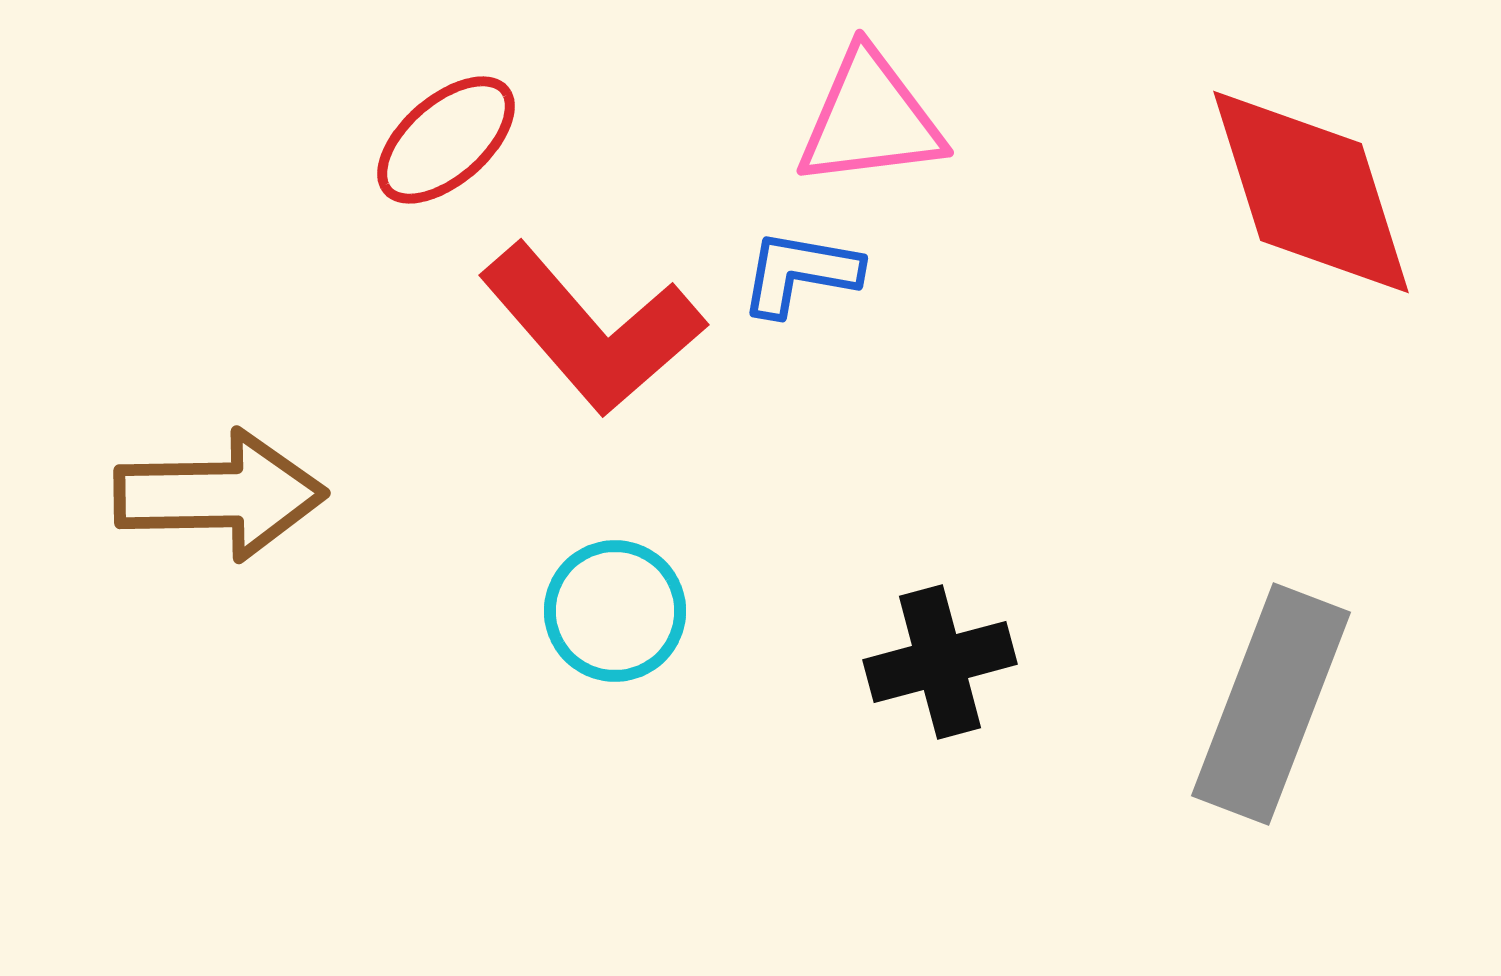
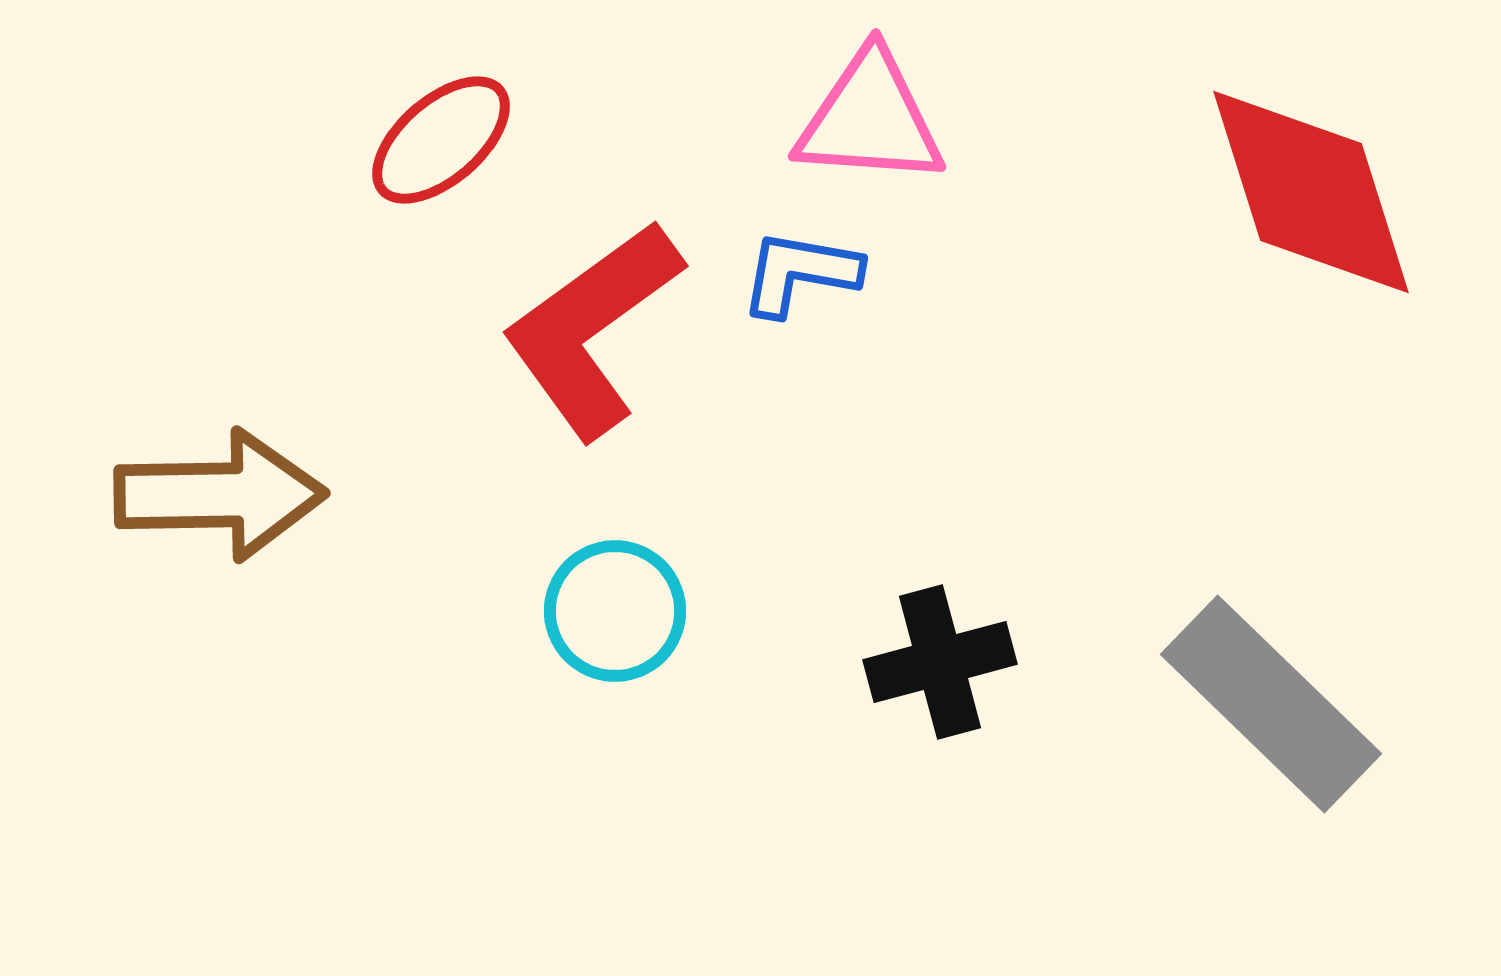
pink triangle: rotated 11 degrees clockwise
red ellipse: moved 5 px left
red L-shape: rotated 95 degrees clockwise
gray rectangle: rotated 67 degrees counterclockwise
